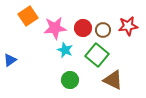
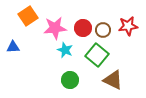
blue triangle: moved 3 px right, 13 px up; rotated 32 degrees clockwise
